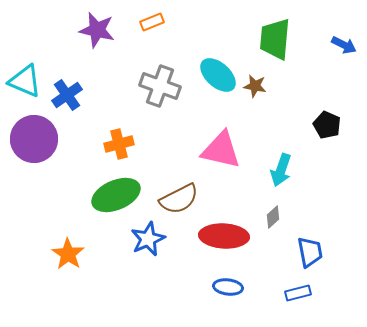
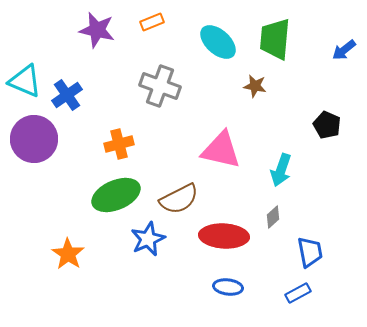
blue arrow: moved 5 px down; rotated 115 degrees clockwise
cyan ellipse: moved 33 px up
blue rectangle: rotated 15 degrees counterclockwise
